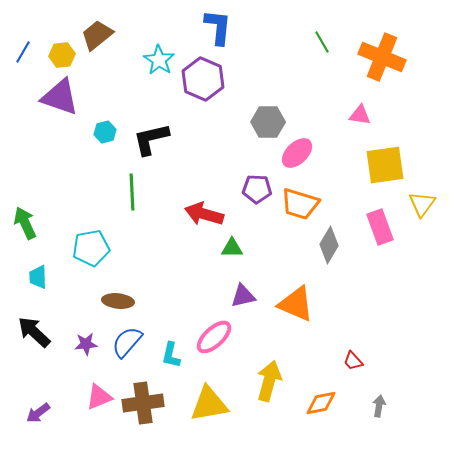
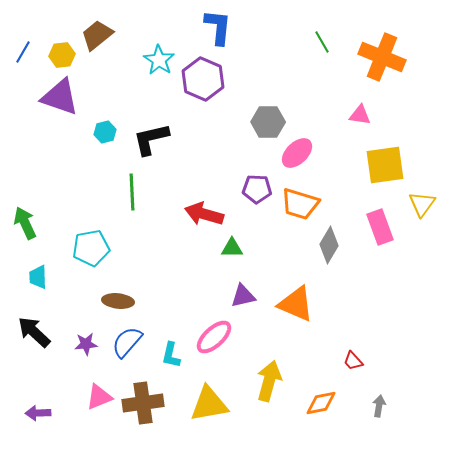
purple arrow at (38, 413): rotated 35 degrees clockwise
